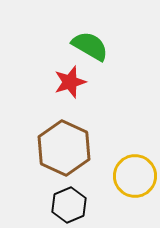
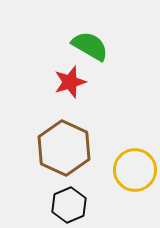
yellow circle: moved 6 px up
